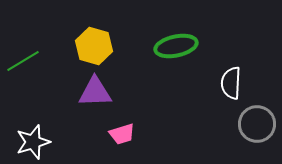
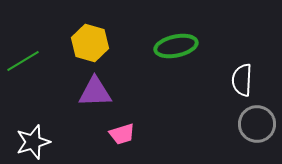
yellow hexagon: moved 4 px left, 3 px up
white semicircle: moved 11 px right, 3 px up
